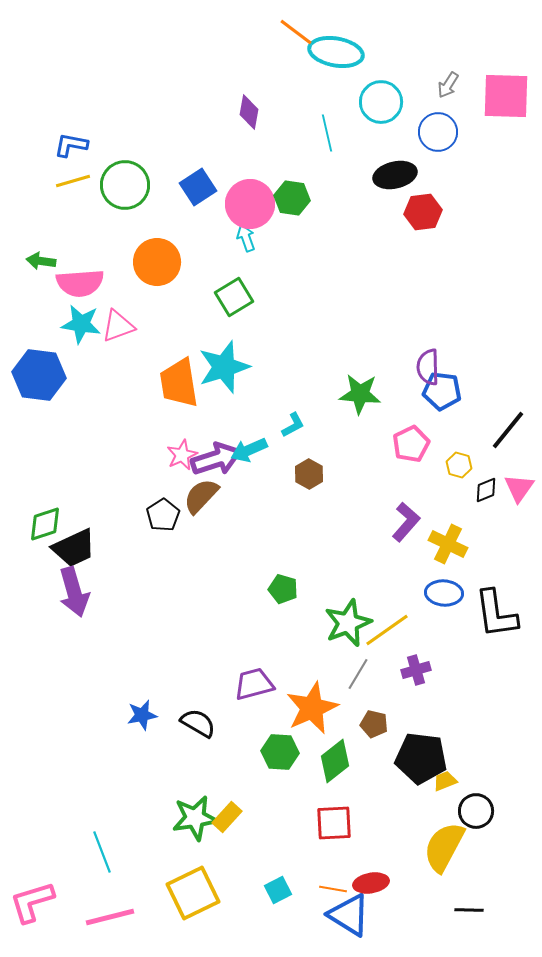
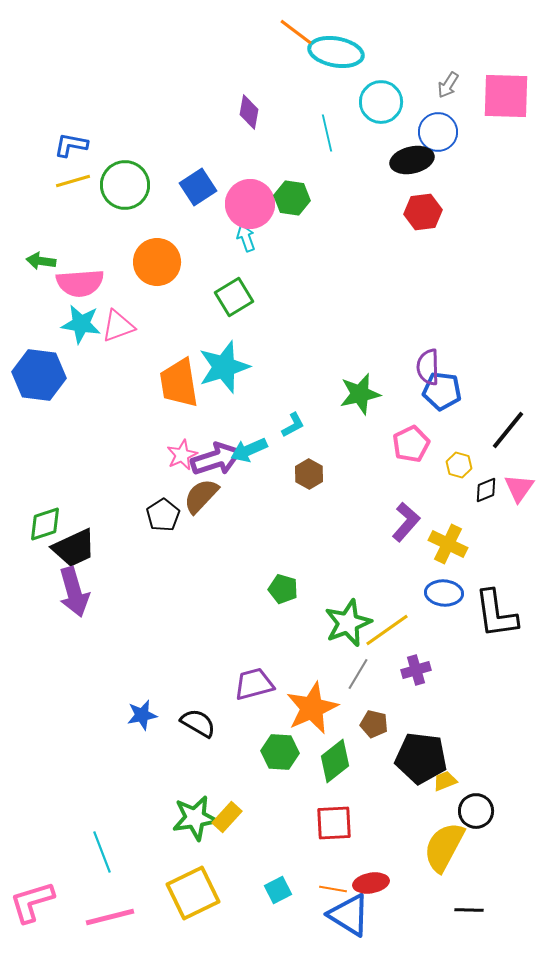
black ellipse at (395, 175): moved 17 px right, 15 px up
green star at (360, 394): rotated 18 degrees counterclockwise
